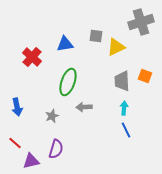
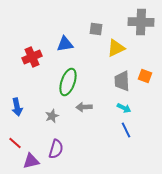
gray cross: rotated 20 degrees clockwise
gray square: moved 7 px up
yellow triangle: moved 1 px down
red cross: rotated 24 degrees clockwise
cyan arrow: rotated 112 degrees clockwise
